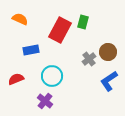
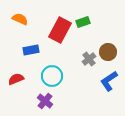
green rectangle: rotated 56 degrees clockwise
